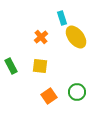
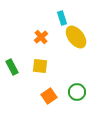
green rectangle: moved 1 px right, 1 px down
